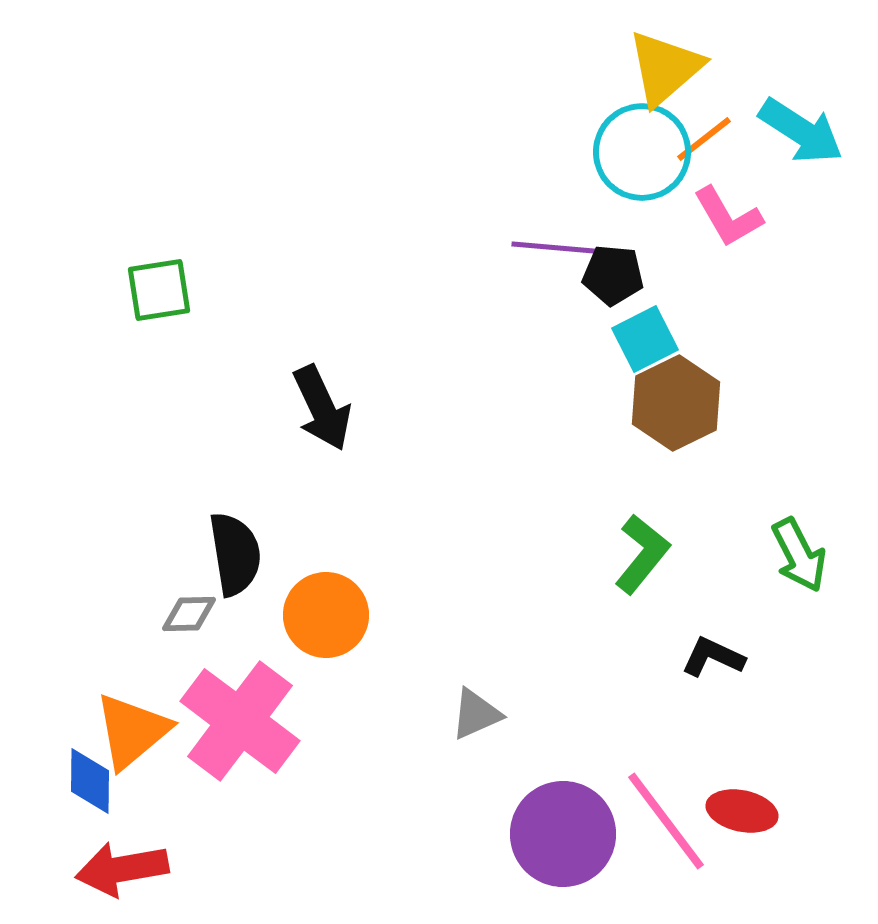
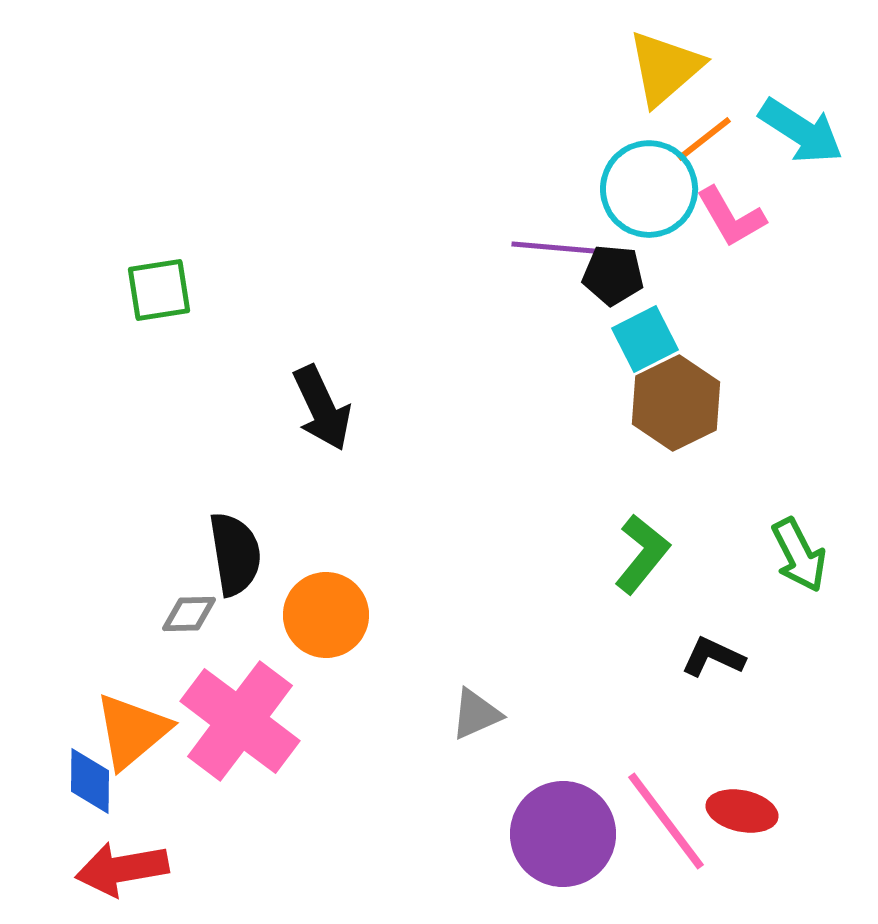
cyan circle: moved 7 px right, 37 px down
pink L-shape: moved 3 px right
